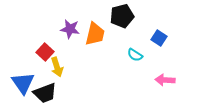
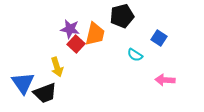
red square: moved 31 px right, 8 px up
